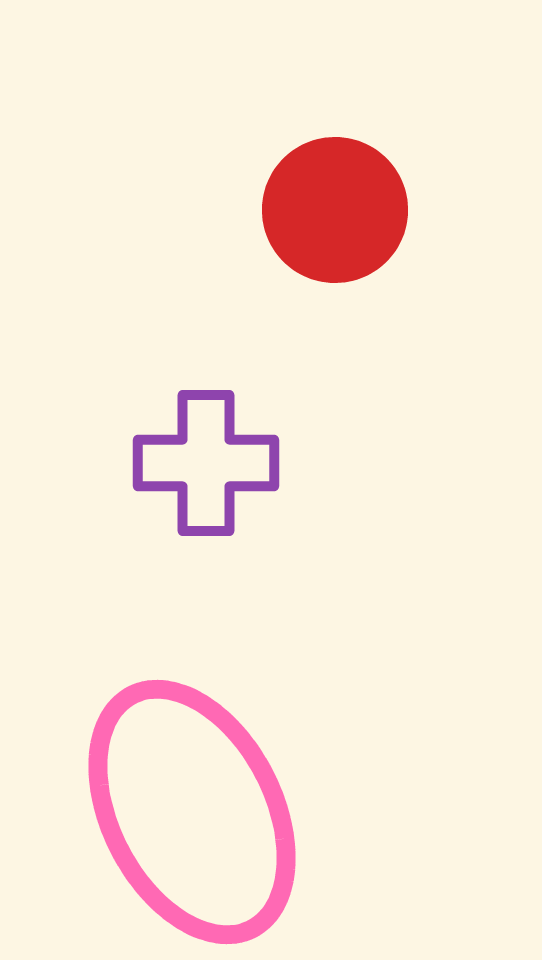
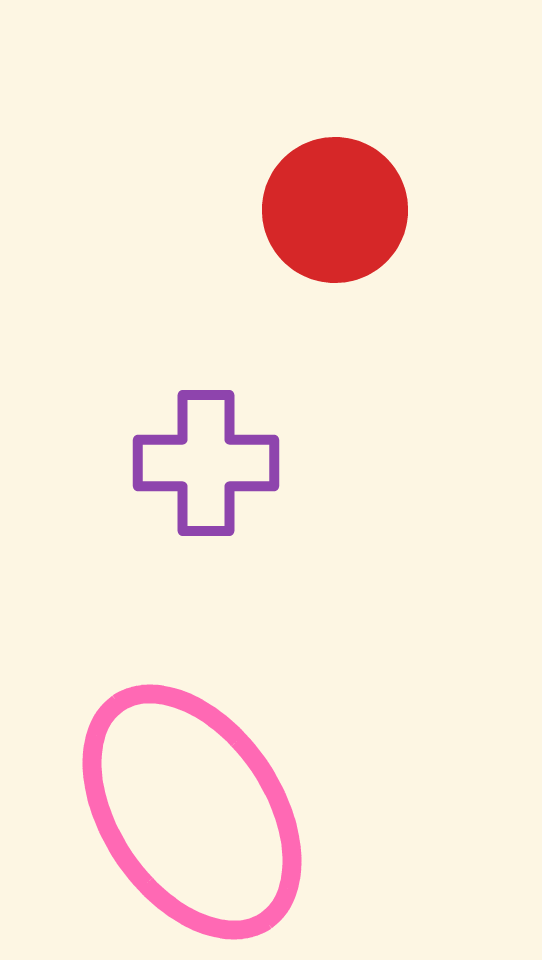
pink ellipse: rotated 7 degrees counterclockwise
